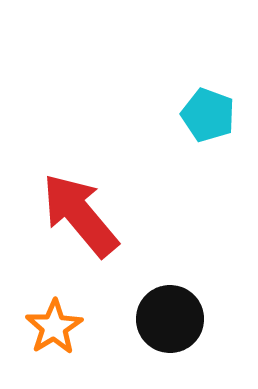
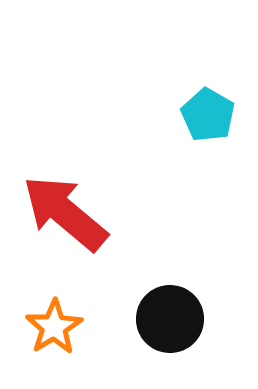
cyan pentagon: rotated 10 degrees clockwise
red arrow: moved 15 px left, 2 px up; rotated 10 degrees counterclockwise
